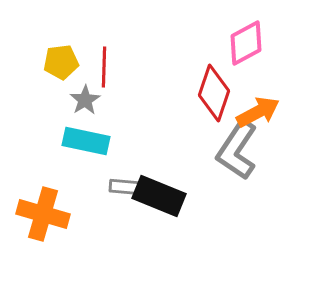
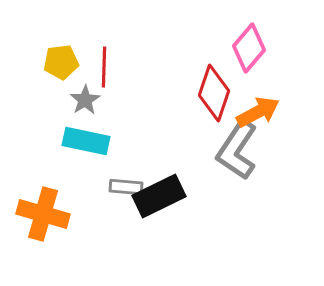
pink diamond: moved 3 px right, 5 px down; rotated 21 degrees counterclockwise
black rectangle: rotated 48 degrees counterclockwise
